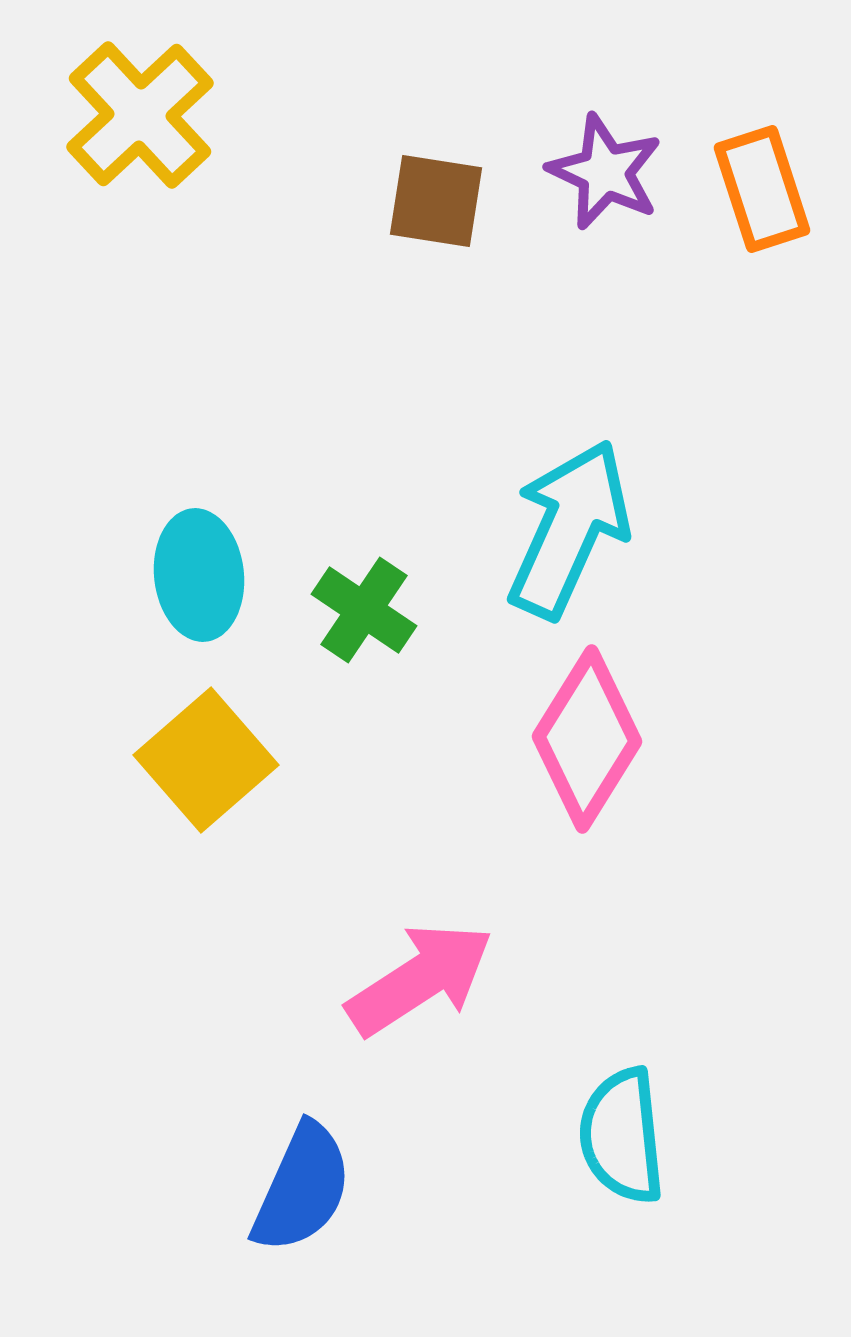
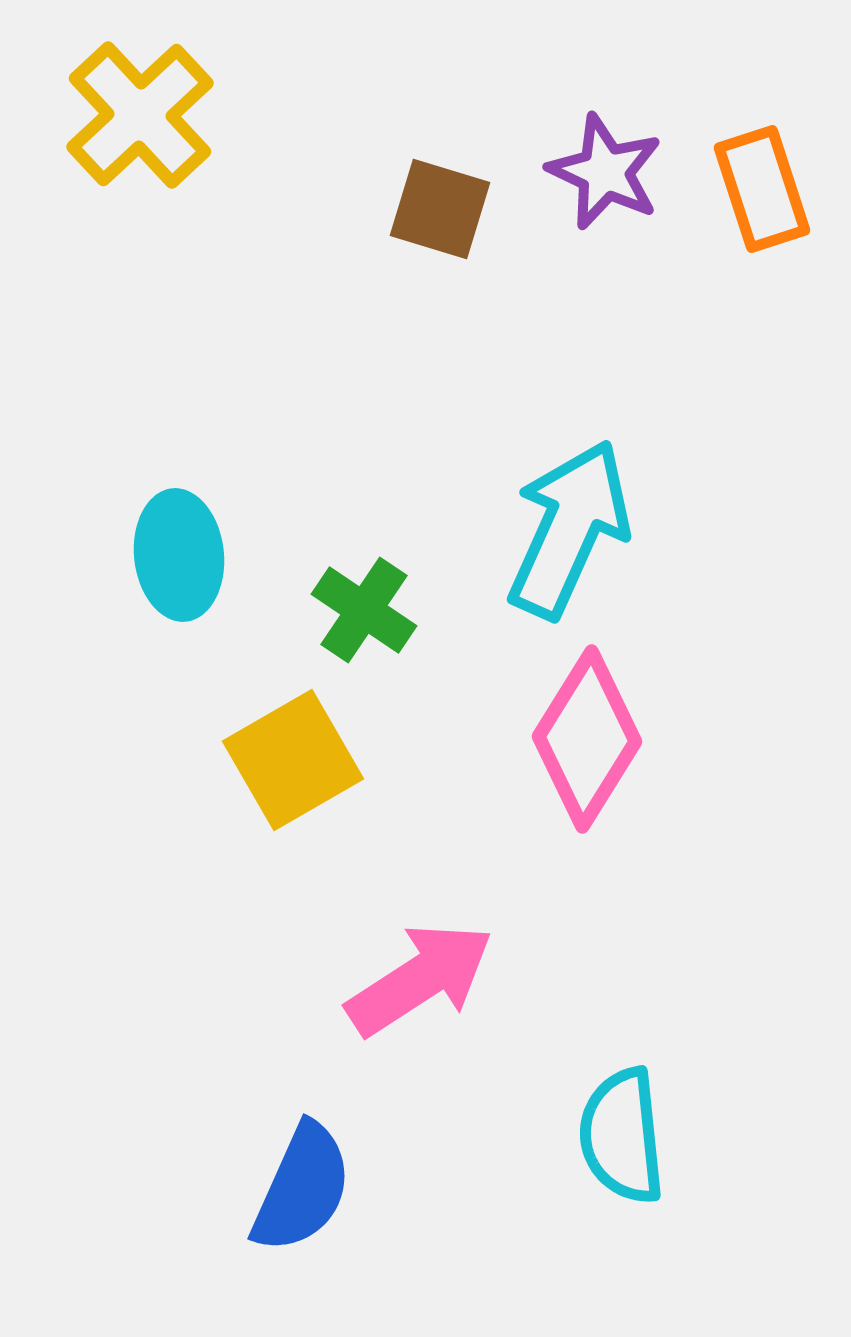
brown square: moved 4 px right, 8 px down; rotated 8 degrees clockwise
cyan ellipse: moved 20 px left, 20 px up
yellow square: moved 87 px right; rotated 11 degrees clockwise
